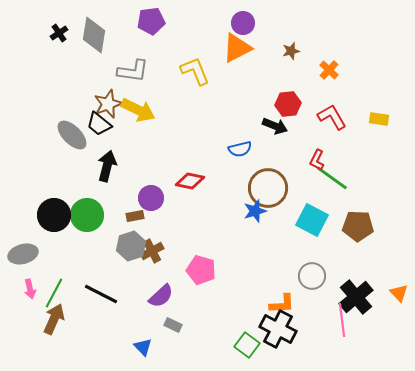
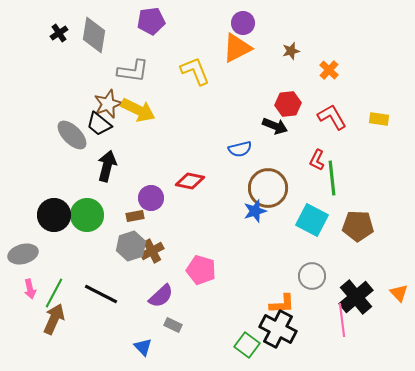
green line at (332, 178): rotated 48 degrees clockwise
